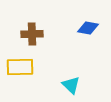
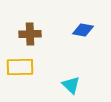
blue diamond: moved 5 px left, 2 px down
brown cross: moved 2 px left
